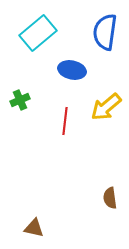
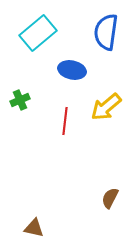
blue semicircle: moved 1 px right
brown semicircle: rotated 35 degrees clockwise
